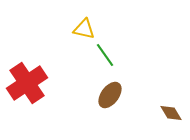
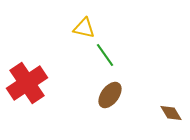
yellow triangle: moved 1 px up
